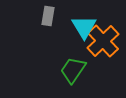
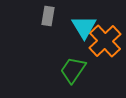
orange cross: moved 2 px right
